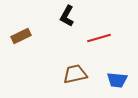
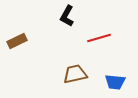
brown rectangle: moved 4 px left, 5 px down
blue trapezoid: moved 2 px left, 2 px down
